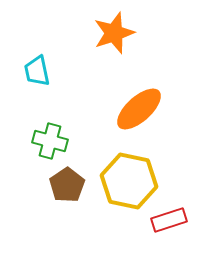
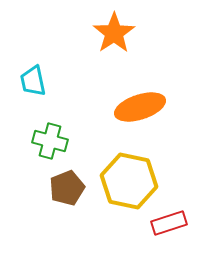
orange star: rotated 15 degrees counterclockwise
cyan trapezoid: moved 4 px left, 10 px down
orange ellipse: moved 1 px right, 2 px up; rotated 24 degrees clockwise
brown pentagon: moved 3 px down; rotated 12 degrees clockwise
red rectangle: moved 3 px down
